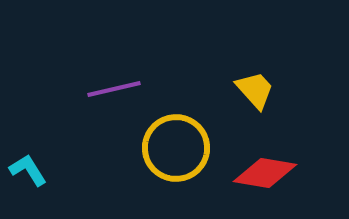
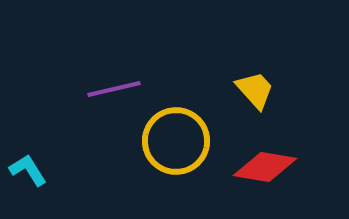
yellow circle: moved 7 px up
red diamond: moved 6 px up
